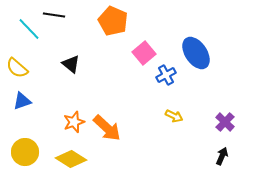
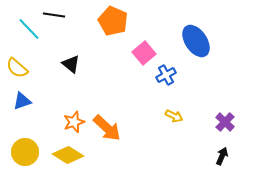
blue ellipse: moved 12 px up
yellow diamond: moved 3 px left, 4 px up
